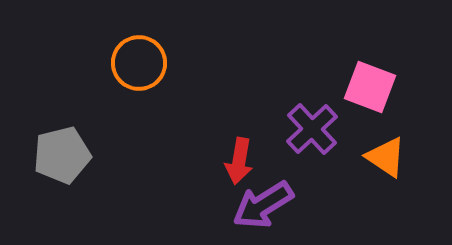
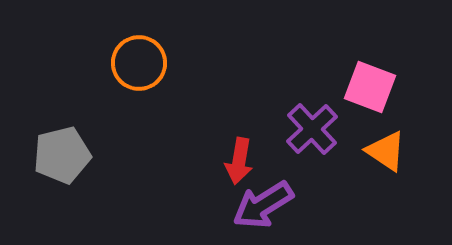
orange triangle: moved 6 px up
